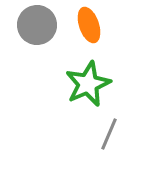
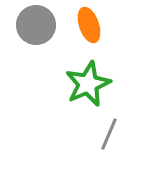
gray circle: moved 1 px left
